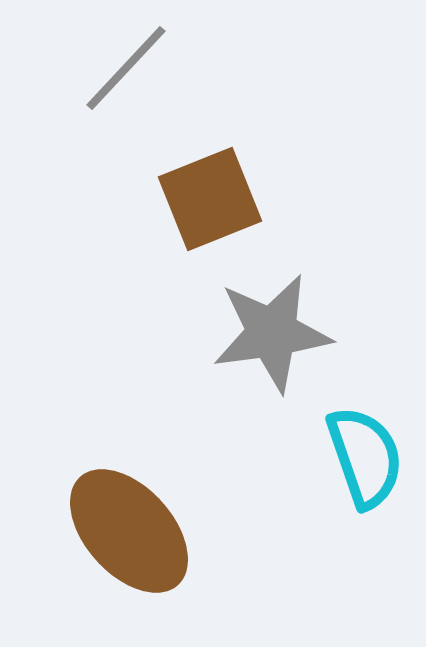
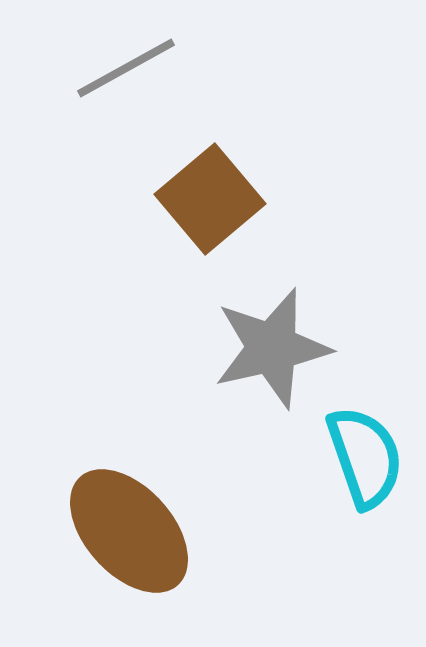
gray line: rotated 18 degrees clockwise
brown square: rotated 18 degrees counterclockwise
gray star: moved 15 px down; rotated 5 degrees counterclockwise
